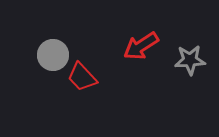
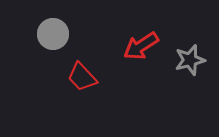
gray circle: moved 21 px up
gray star: rotated 12 degrees counterclockwise
